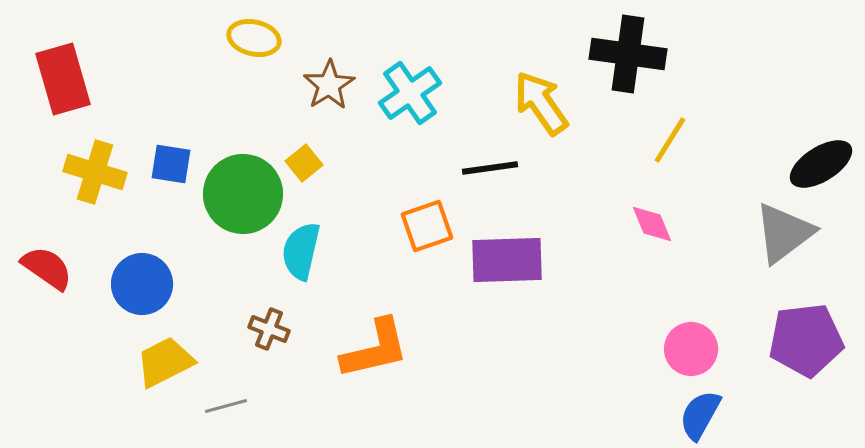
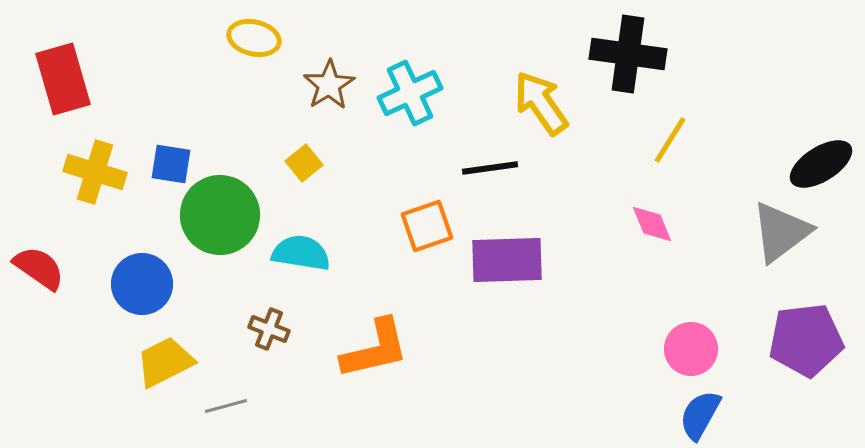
cyan cross: rotated 10 degrees clockwise
green circle: moved 23 px left, 21 px down
gray triangle: moved 3 px left, 1 px up
cyan semicircle: moved 2 px down; rotated 86 degrees clockwise
red semicircle: moved 8 px left
